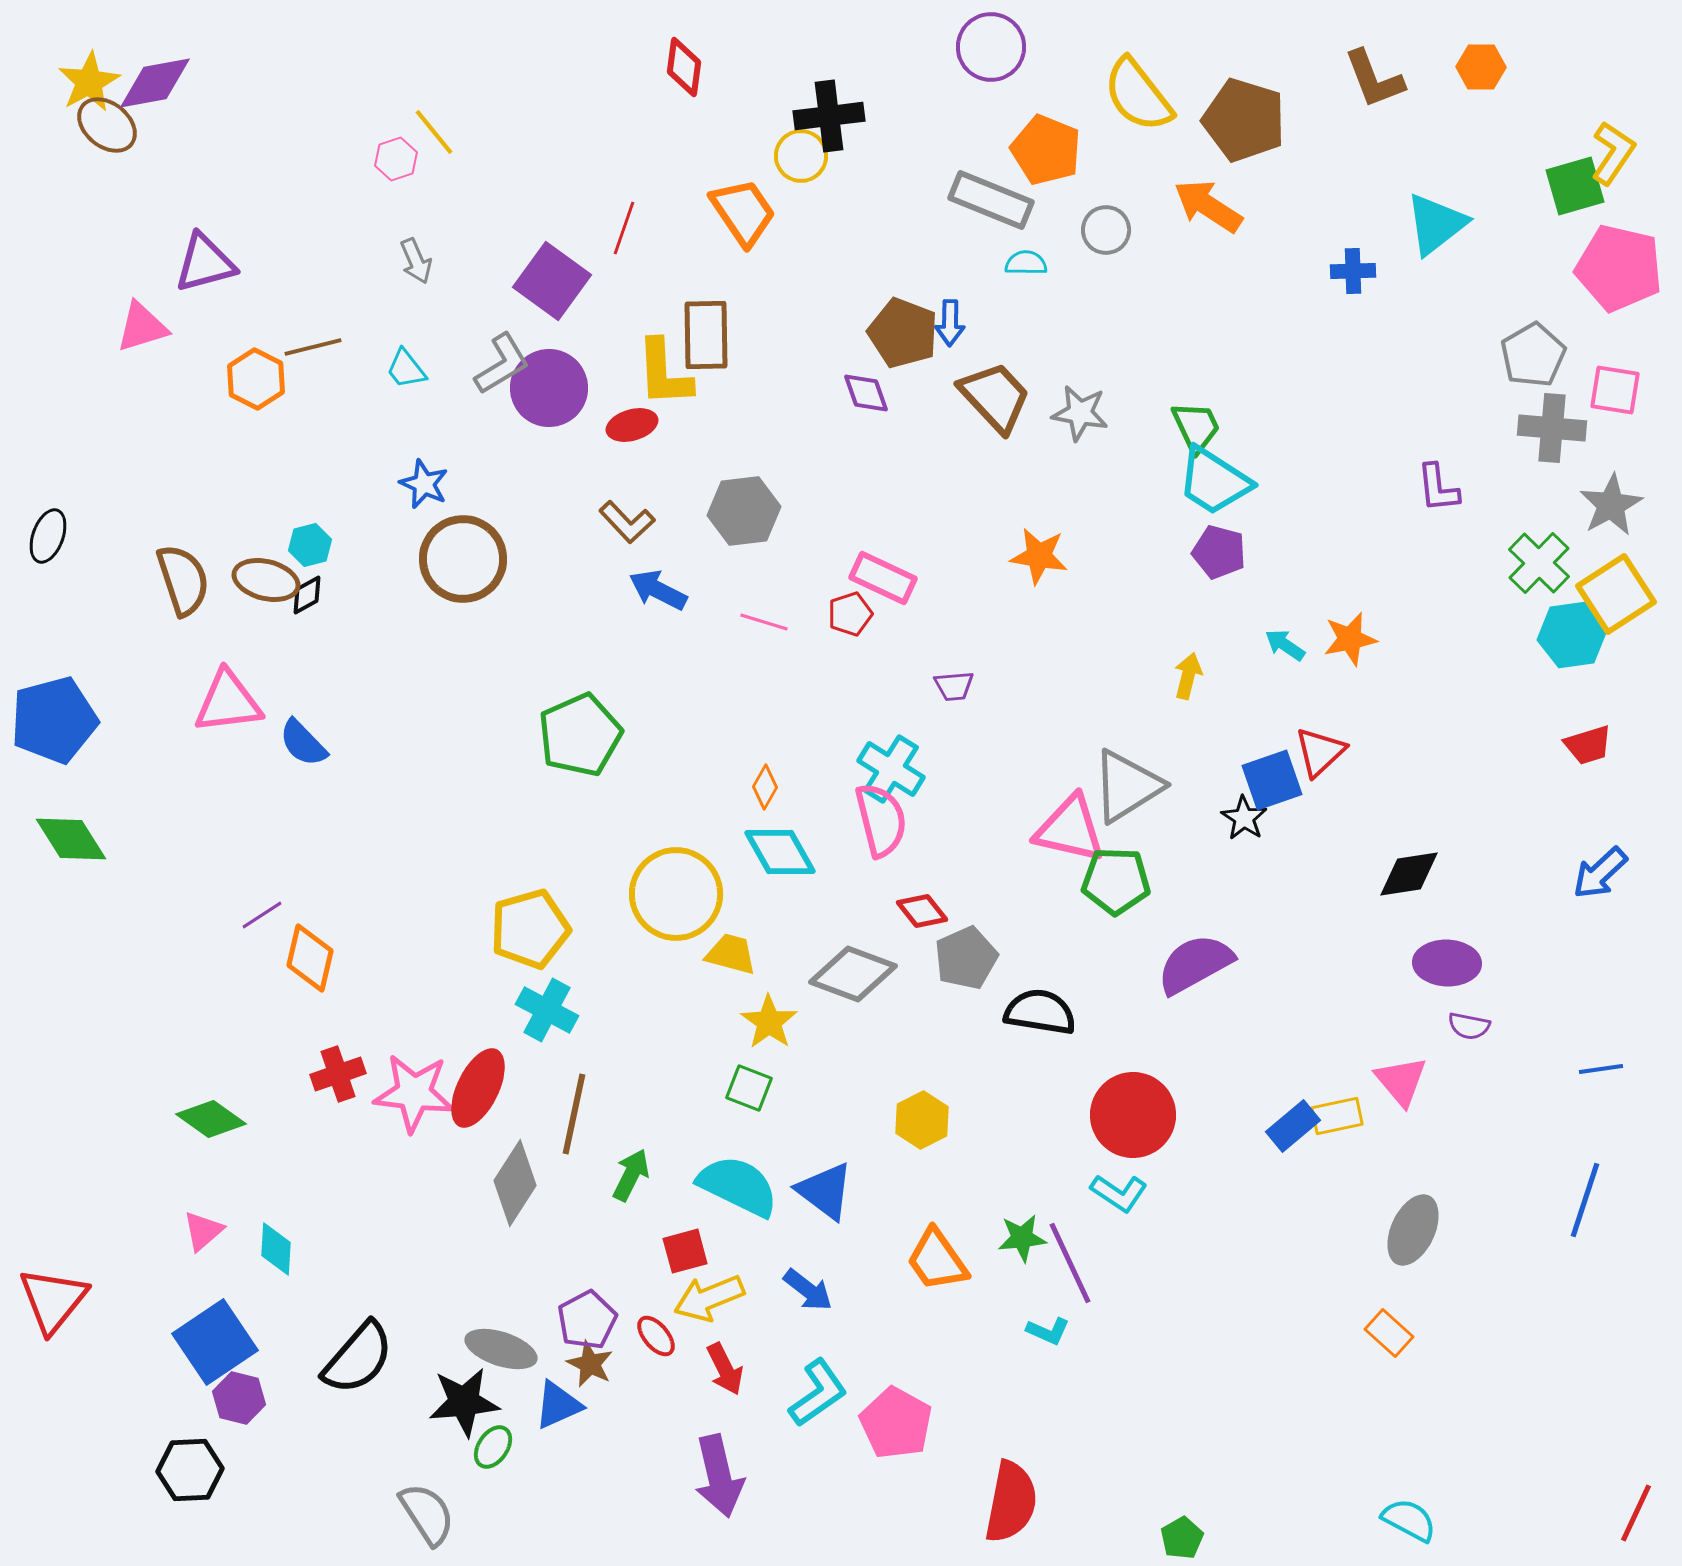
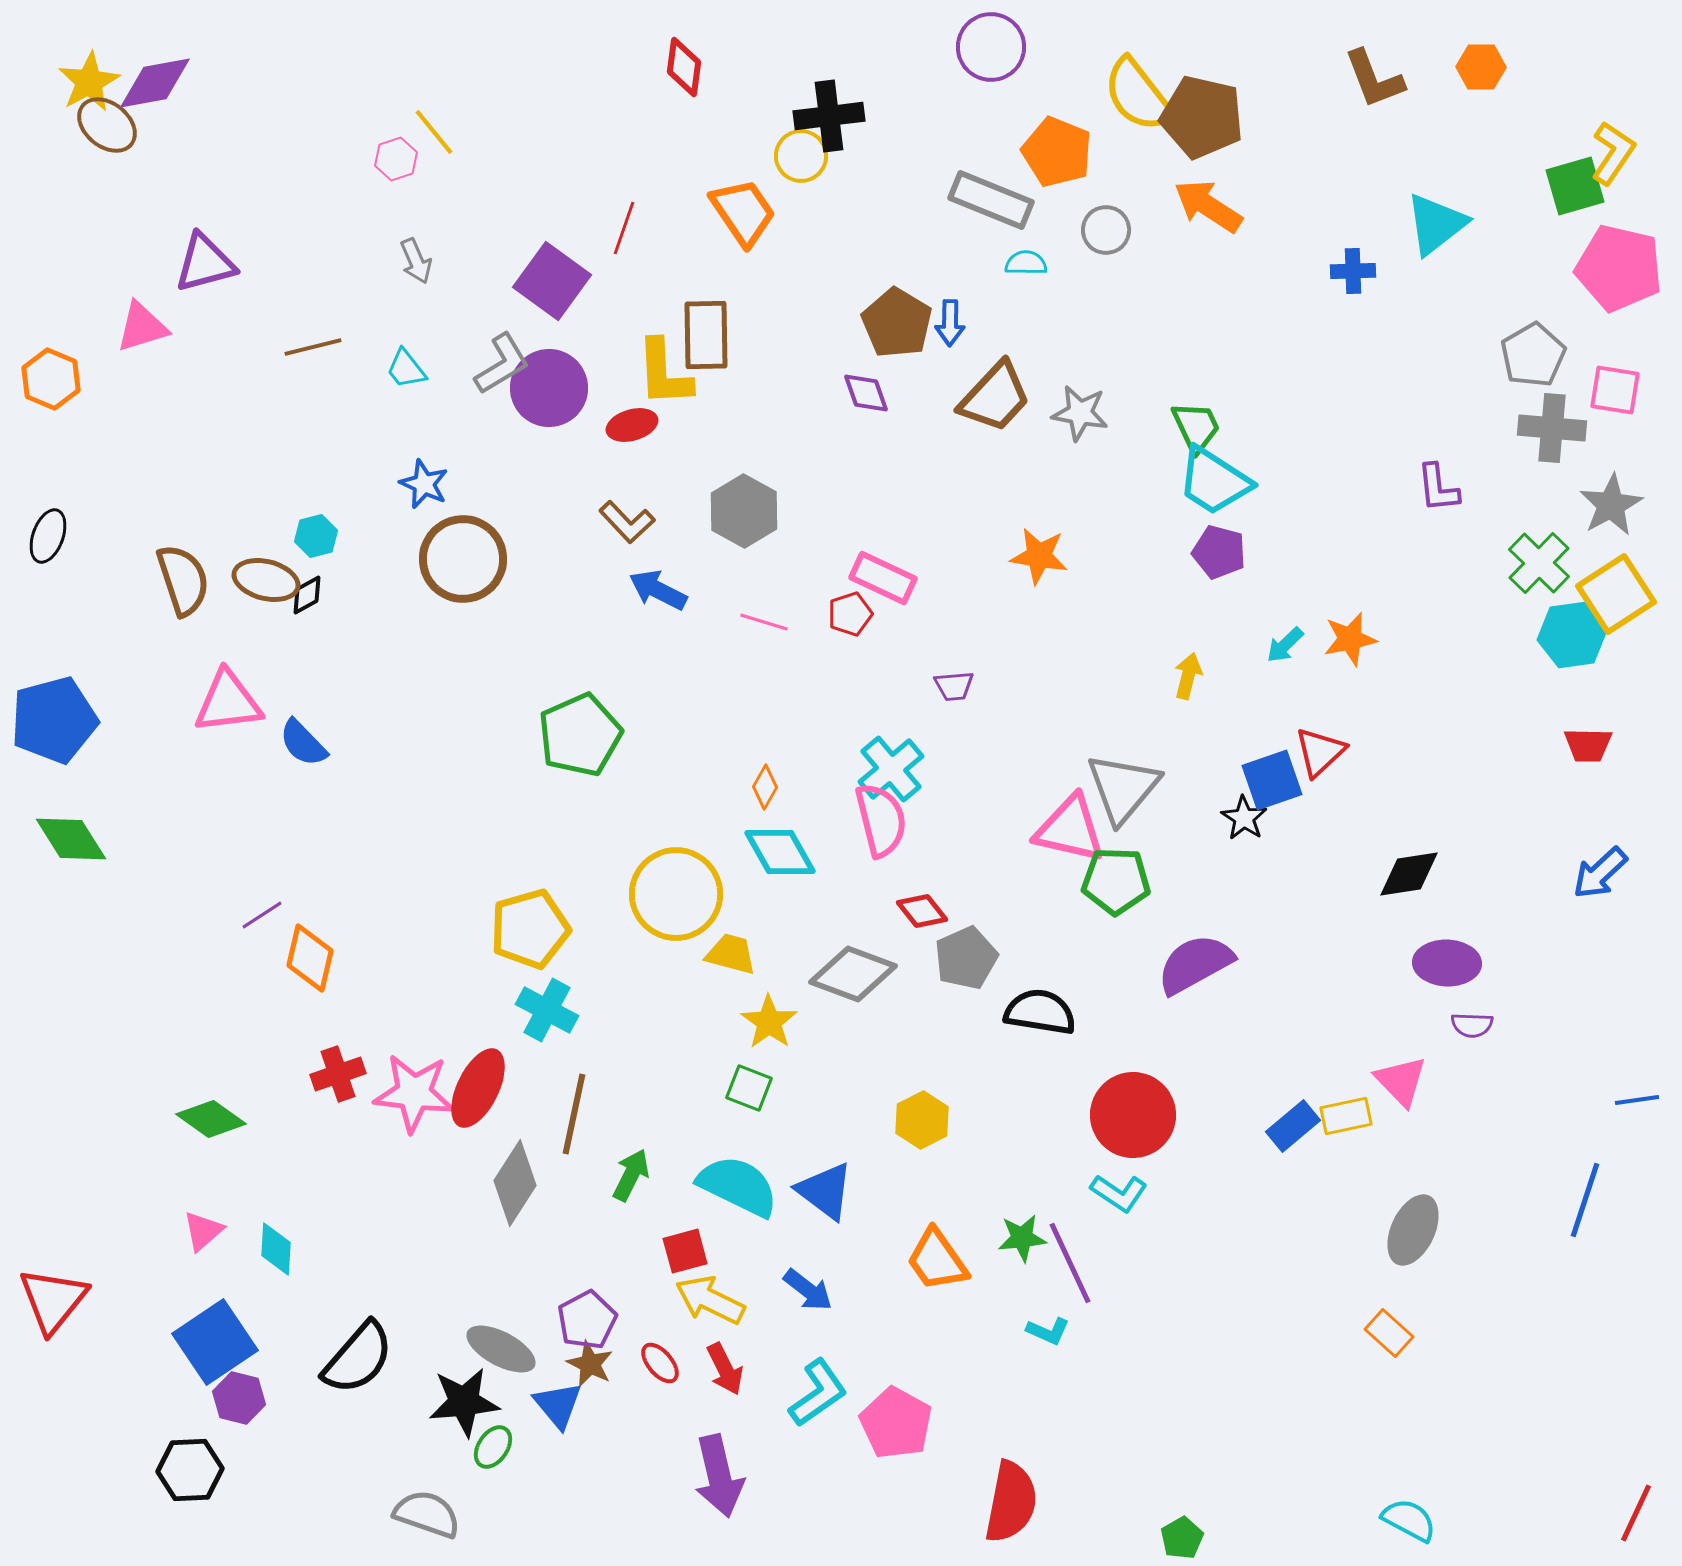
brown pentagon at (1244, 120): moved 42 px left, 3 px up; rotated 4 degrees counterclockwise
orange pentagon at (1046, 150): moved 11 px right, 2 px down
brown pentagon at (903, 333): moved 6 px left, 10 px up; rotated 10 degrees clockwise
orange hexagon at (256, 379): moved 205 px left; rotated 4 degrees counterclockwise
brown trapezoid at (995, 397): rotated 86 degrees clockwise
gray hexagon at (744, 511): rotated 24 degrees counterclockwise
cyan hexagon at (310, 545): moved 6 px right, 9 px up
cyan arrow at (1285, 645): rotated 78 degrees counterclockwise
red trapezoid at (1588, 745): rotated 18 degrees clockwise
cyan cross at (891, 769): rotated 18 degrees clockwise
gray triangle at (1127, 786): moved 4 px left, 2 px down; rotated 18 degrees counterclockwise
purple semicircle at (1469, 1026): moved 3 px right, 1 px up; rotated 9 degrees counterclockwise
blue line at (1601, 1069): moved 36 px right, 31 px down
pink triangle at (1401, 1081): rotated 4 degrees counterclockwise
yellow rectangle at (1337, 1116): moved 9 px right
yellow arrow at (709, 1298): moved 1 px right, 2 px down; rotated 48 degrees clockwise
red ellipse at (656, 1336): moved 4 px right, 27 px down
gray ellipse at (501, 1349): rotated 10 degrees clockwise
blue triangle at (558, 1405): rotated 46 degrees counterclockwise
gray semicircle at (427, 1514): rotated 38 degrees counterclockwise
